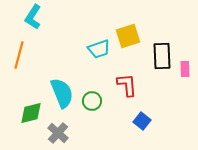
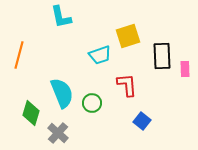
cyan L-shape: moved 28 px right; rotated 45 degrees counterclockwise
cyan trapezoid: moved 1 px right, 6 px down
green circle: moved 2 px down
green diamond: rotated 60 degrees counterclockwise
